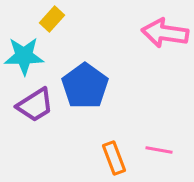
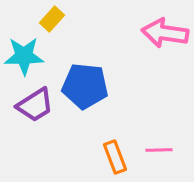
blue pentagon: rotated 30 degrees counterclockwise
pink line: rotated 12 degrees counterclockwise
orange rectangle: moved 1 px right, 1 px up
